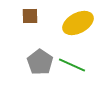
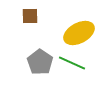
yellow ellipse: moved 1 px right, 10 px down
green line: moved 2 px up
